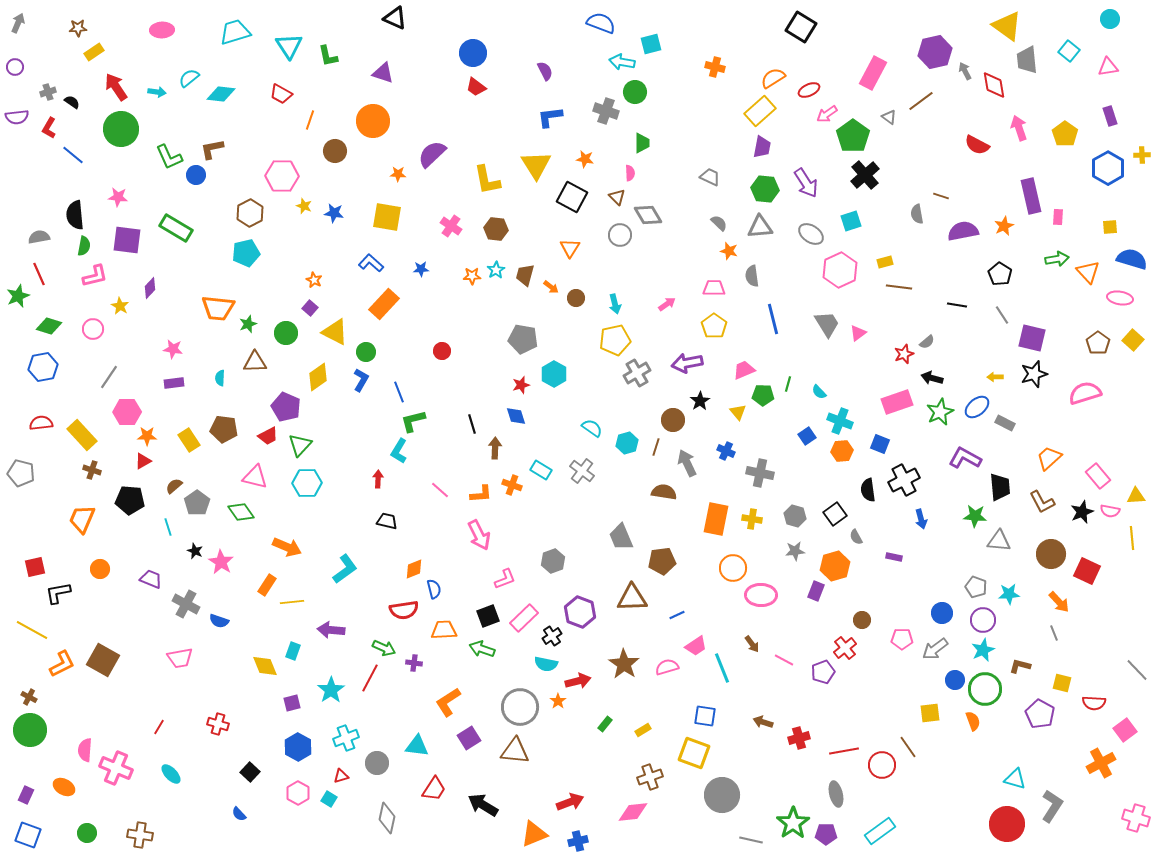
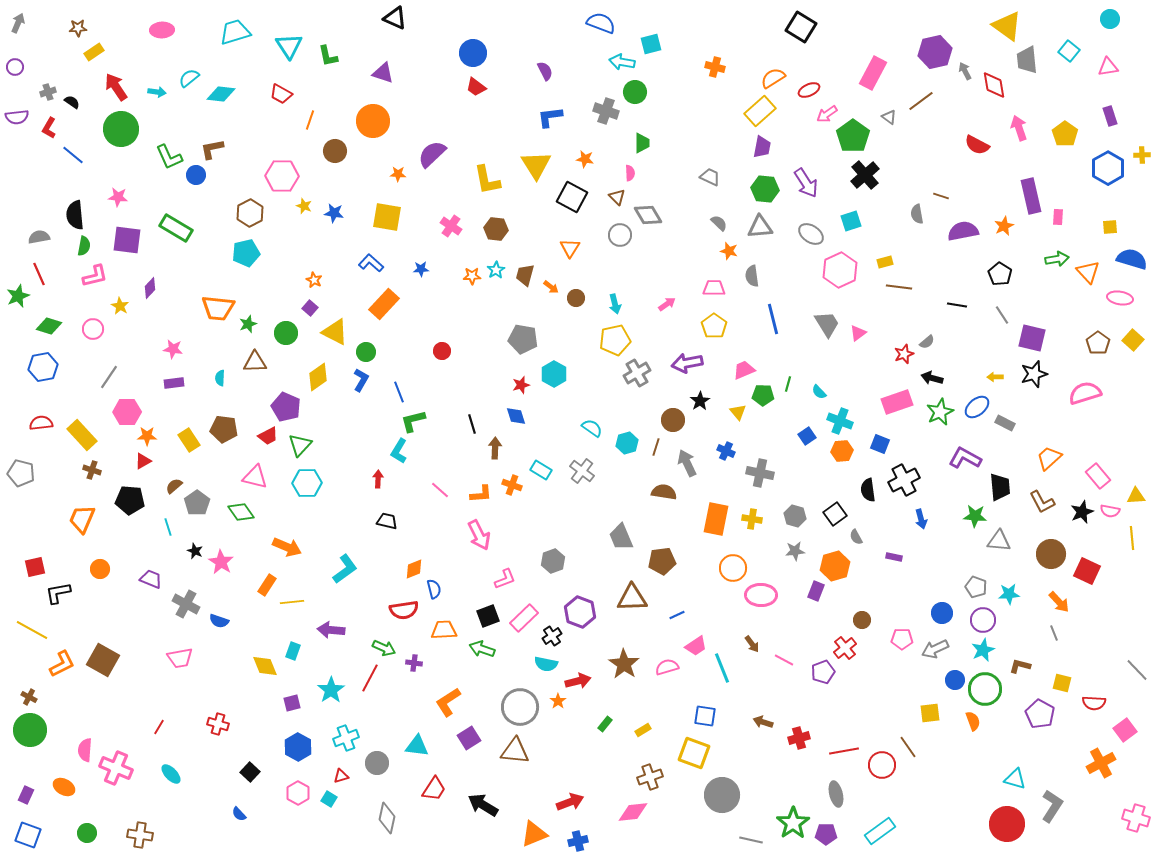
gray arrow at (935, 649): rotated 12 degrees clockwise
